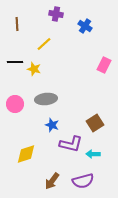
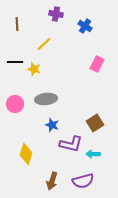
pink rectangle: moved 7 px left, 1 px up
yellow diamond: rotated 55 degrees counterclockwise
brown arrow: rotated 18 degrees counterclockwise
